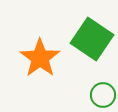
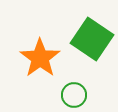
green circle: moved 29 px left
